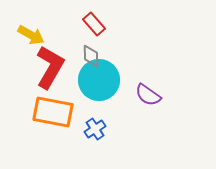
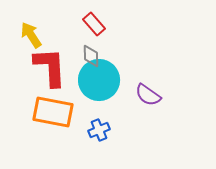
yellow arrow: rotated 152 degrees counterclockwise
red L-shape: rotated 33 degrees counterclockwise
blue cross: moved 4 px right, 1 px down; rotated 10 degrees clockwise
